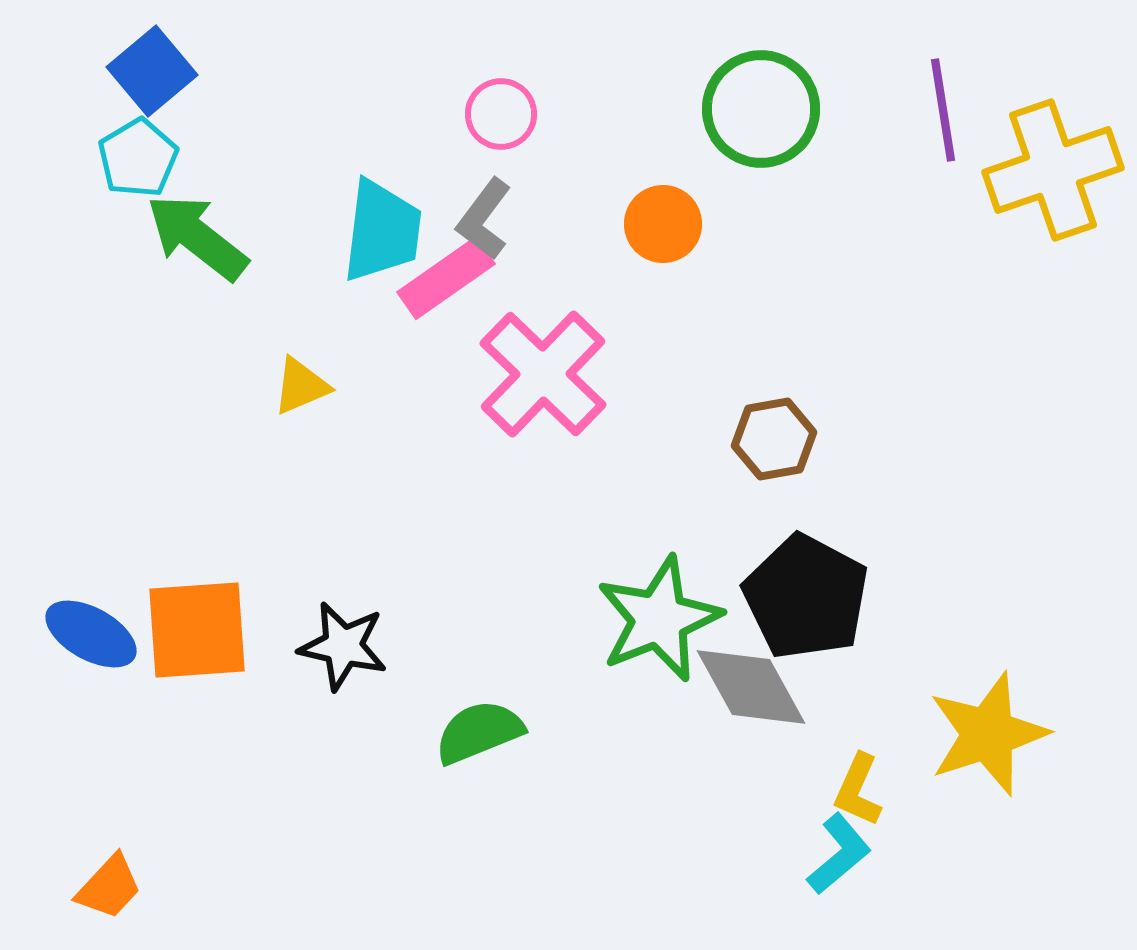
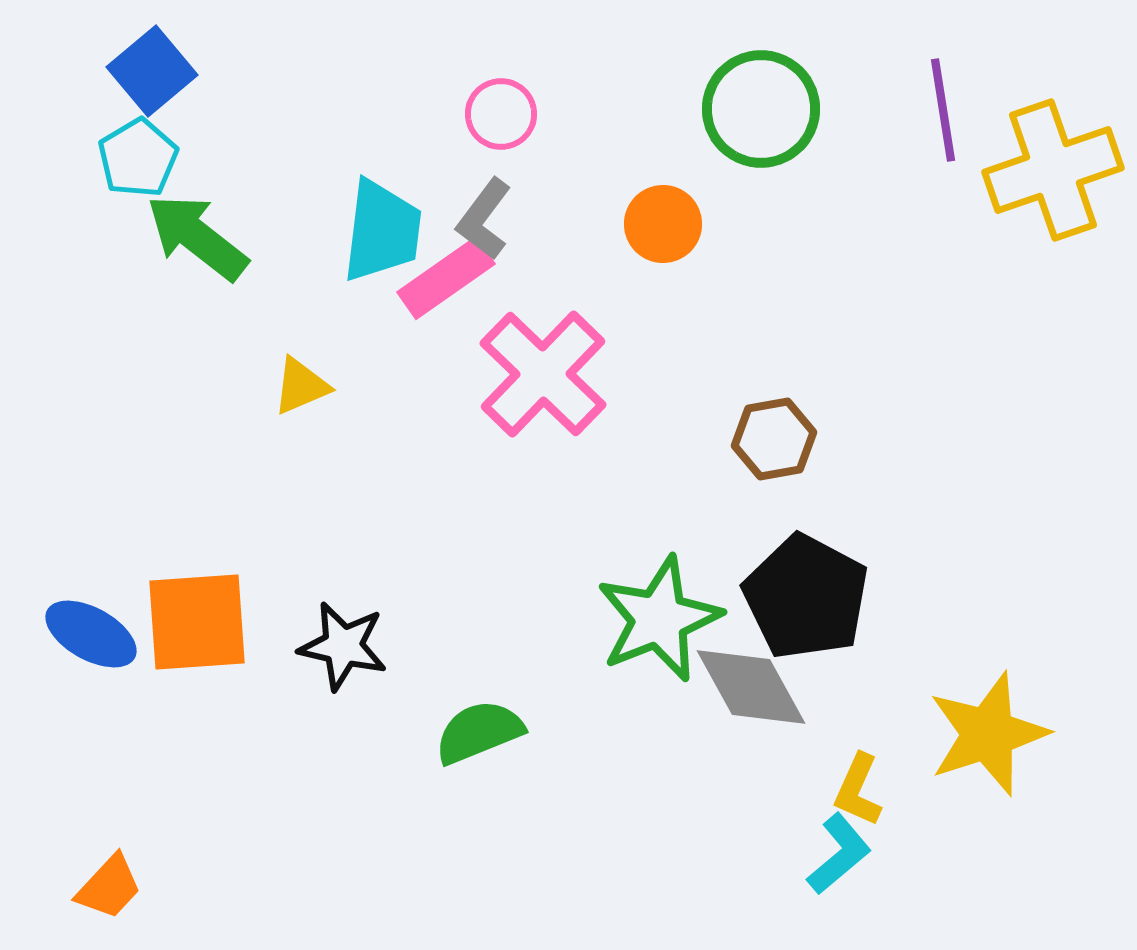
orange square: moved 8 px up
